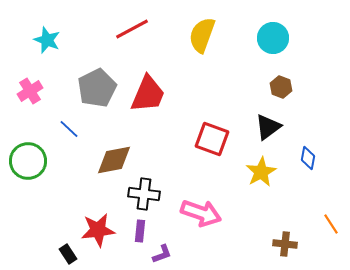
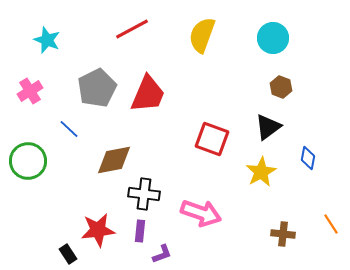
brown cross: moved 2 px left, 10 px up
